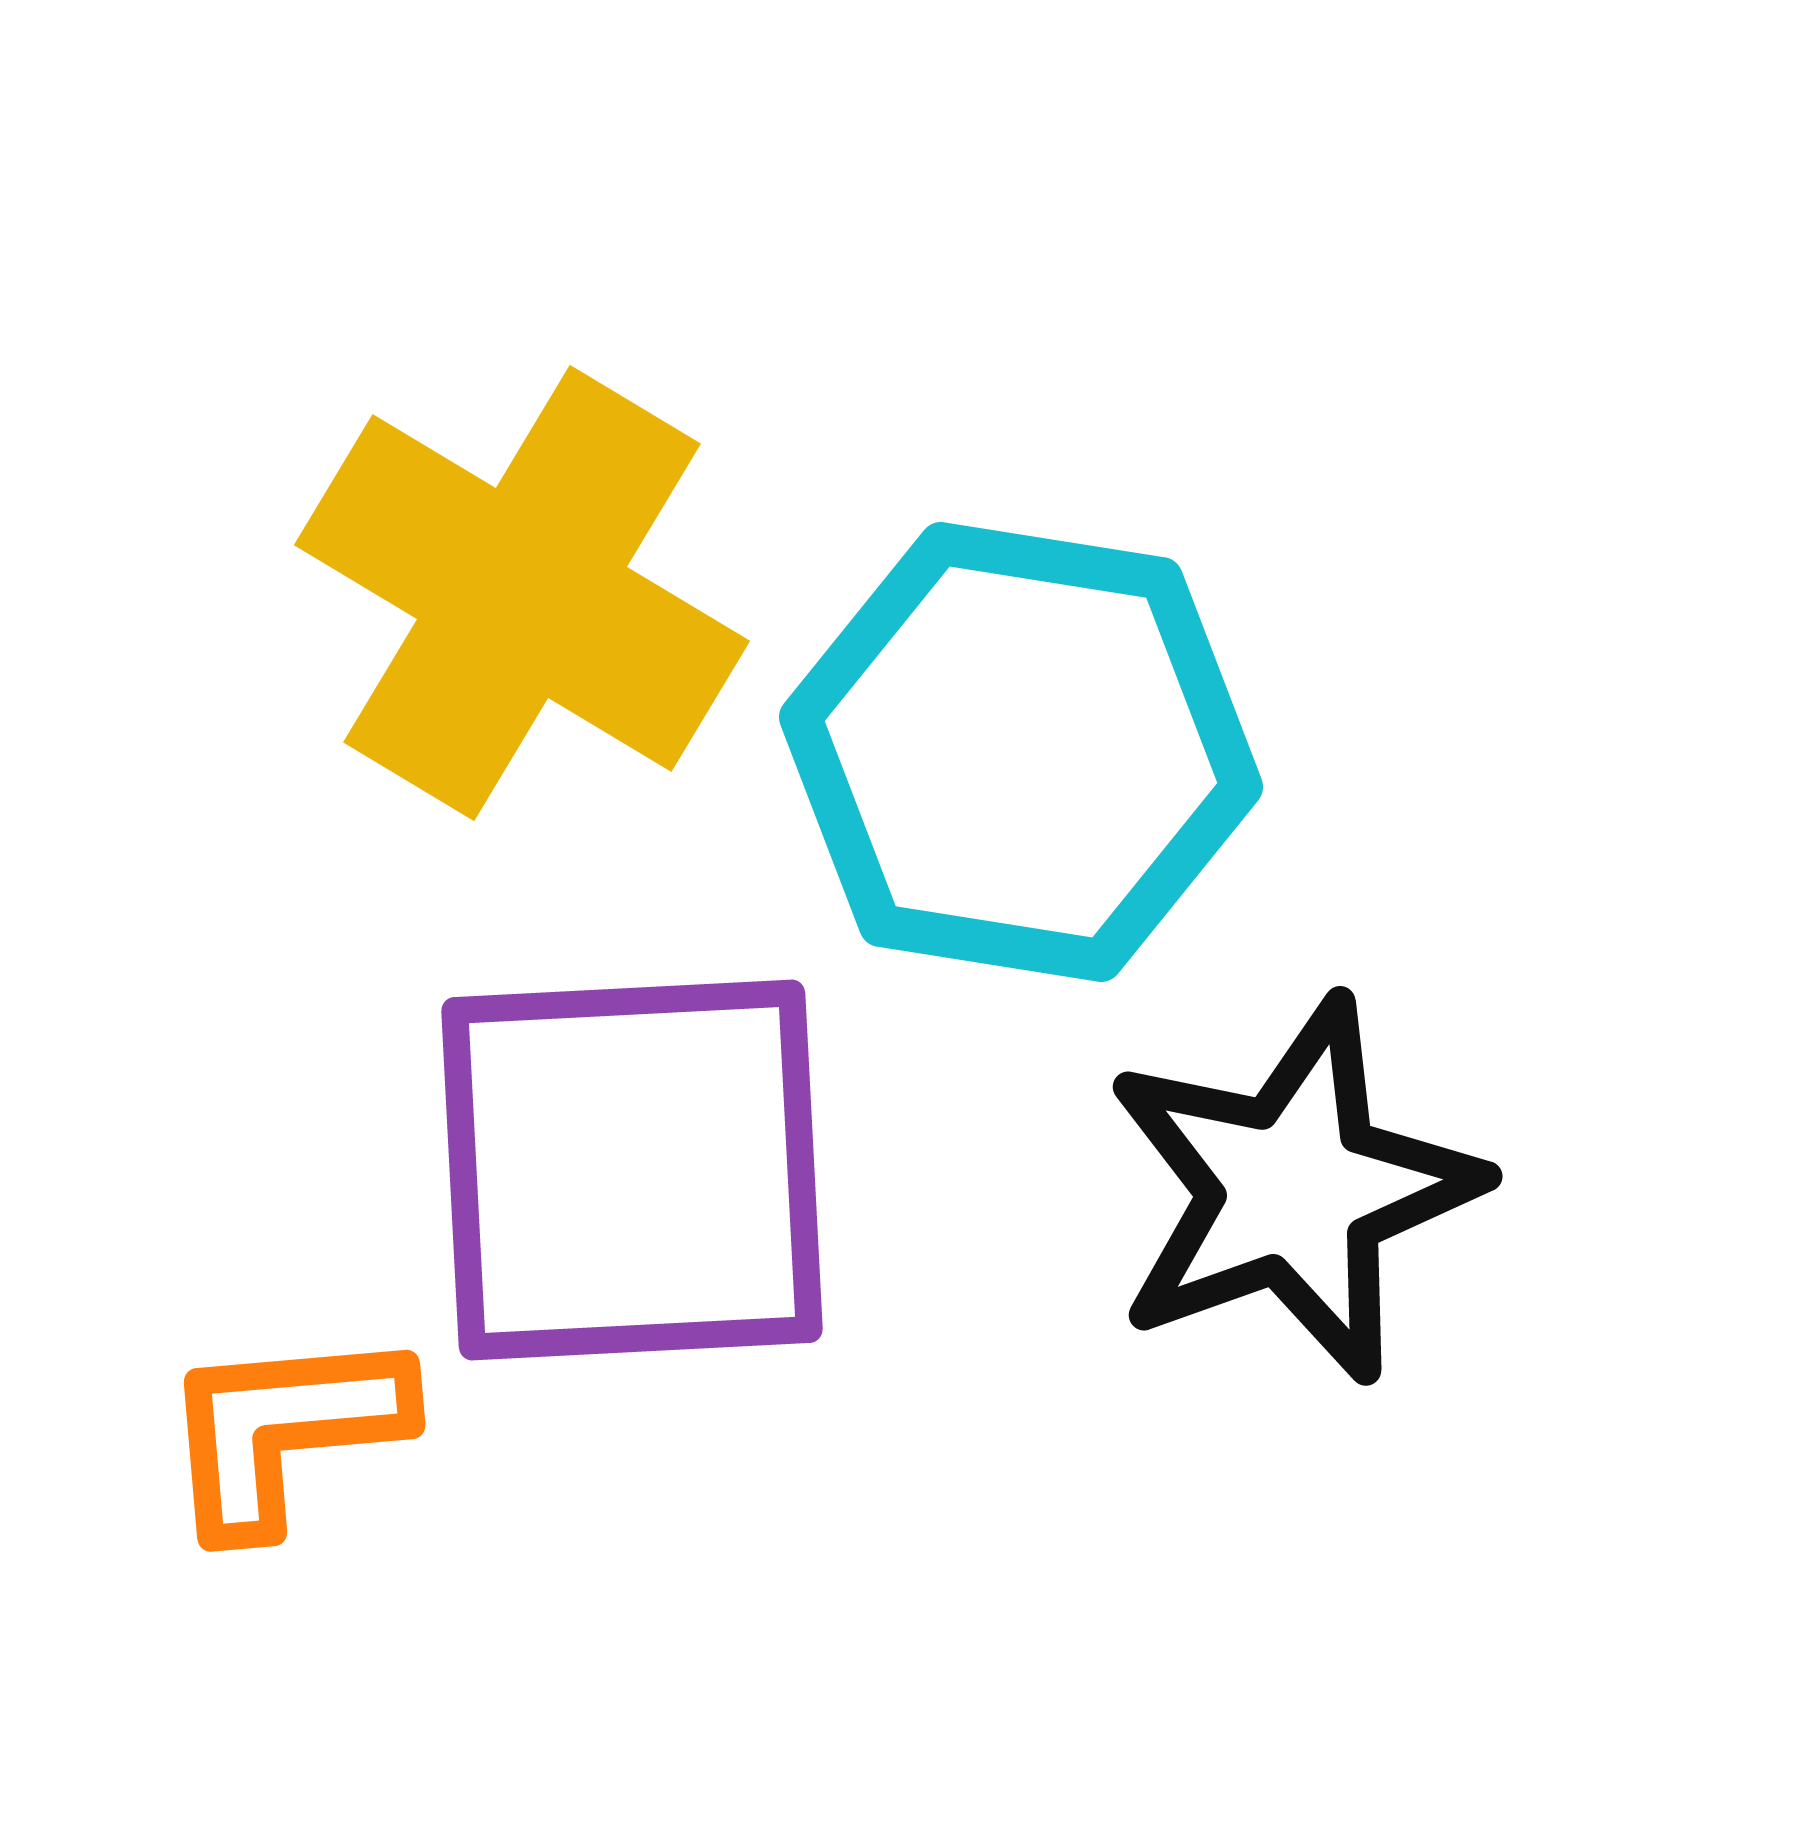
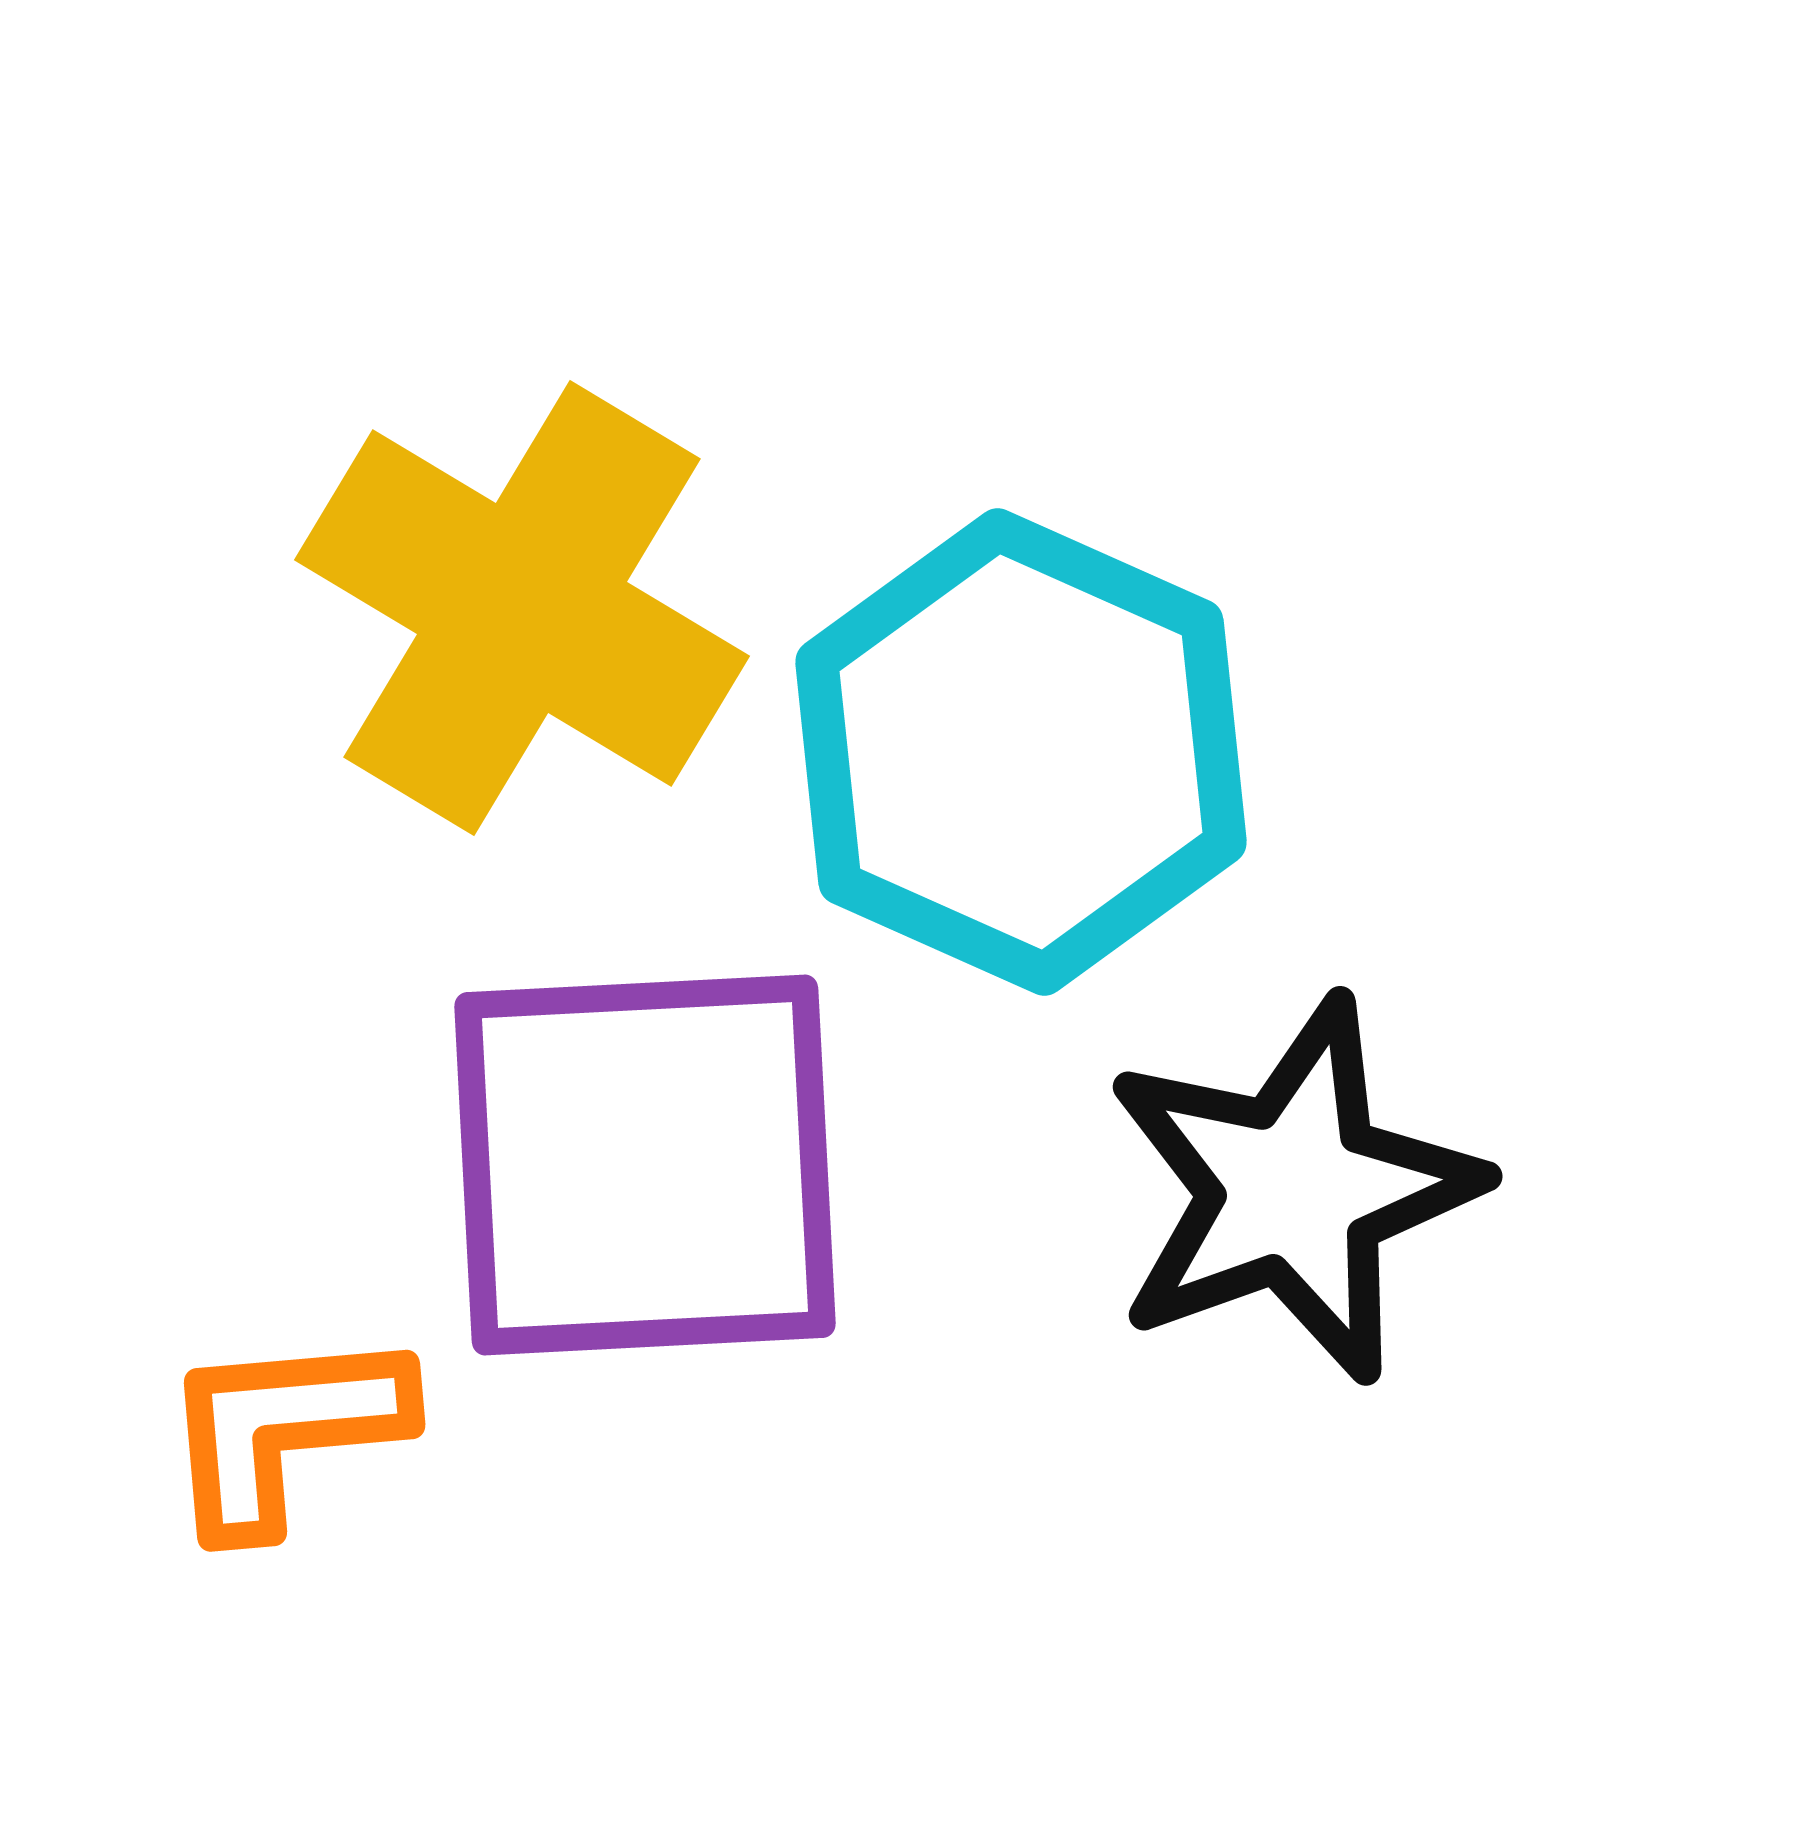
yellow cross: moved 15 px down
cyan hexagon: rotated 15 degrees clockwise
purple square: moved 13 px right, 5 px up
